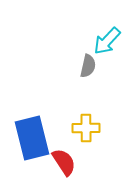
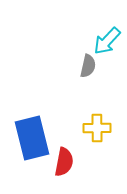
yellow cross: moved 11 px right
red semicircle: rotated 44 degrees clockwise
